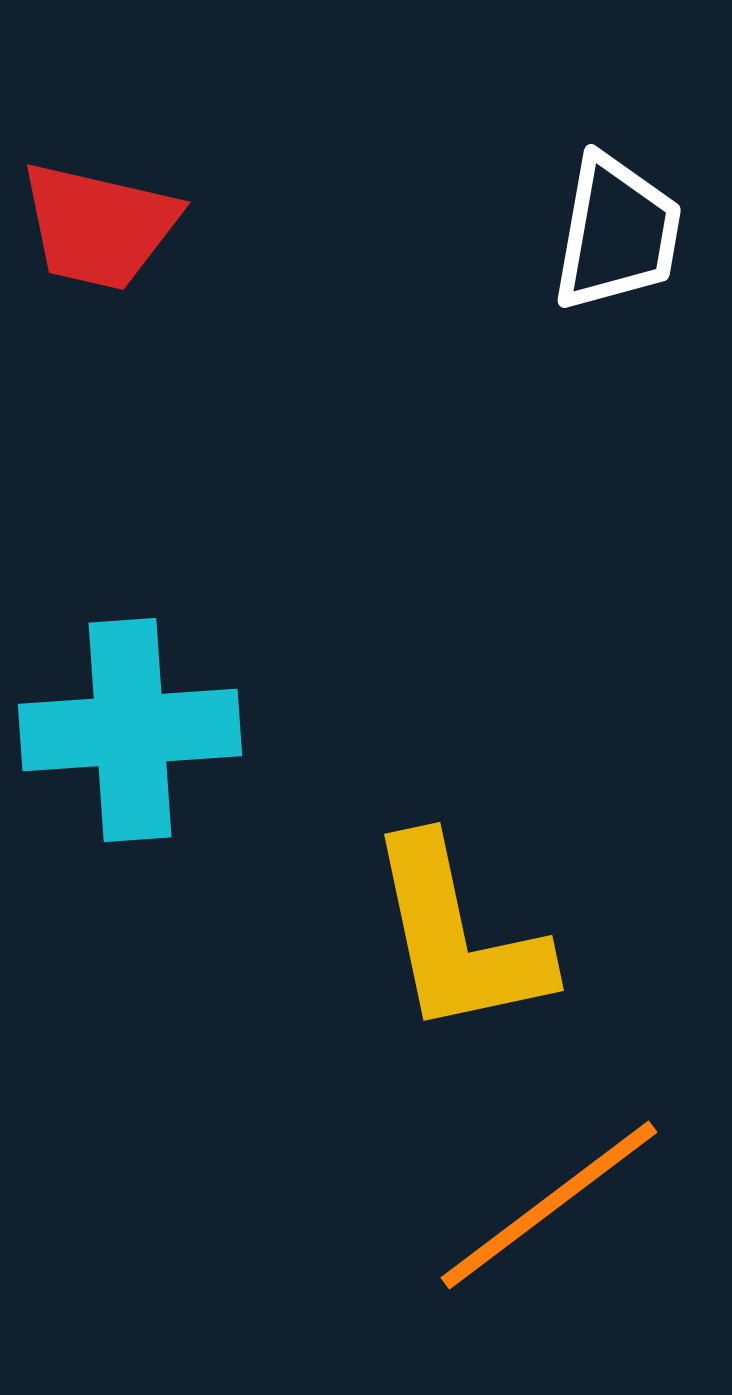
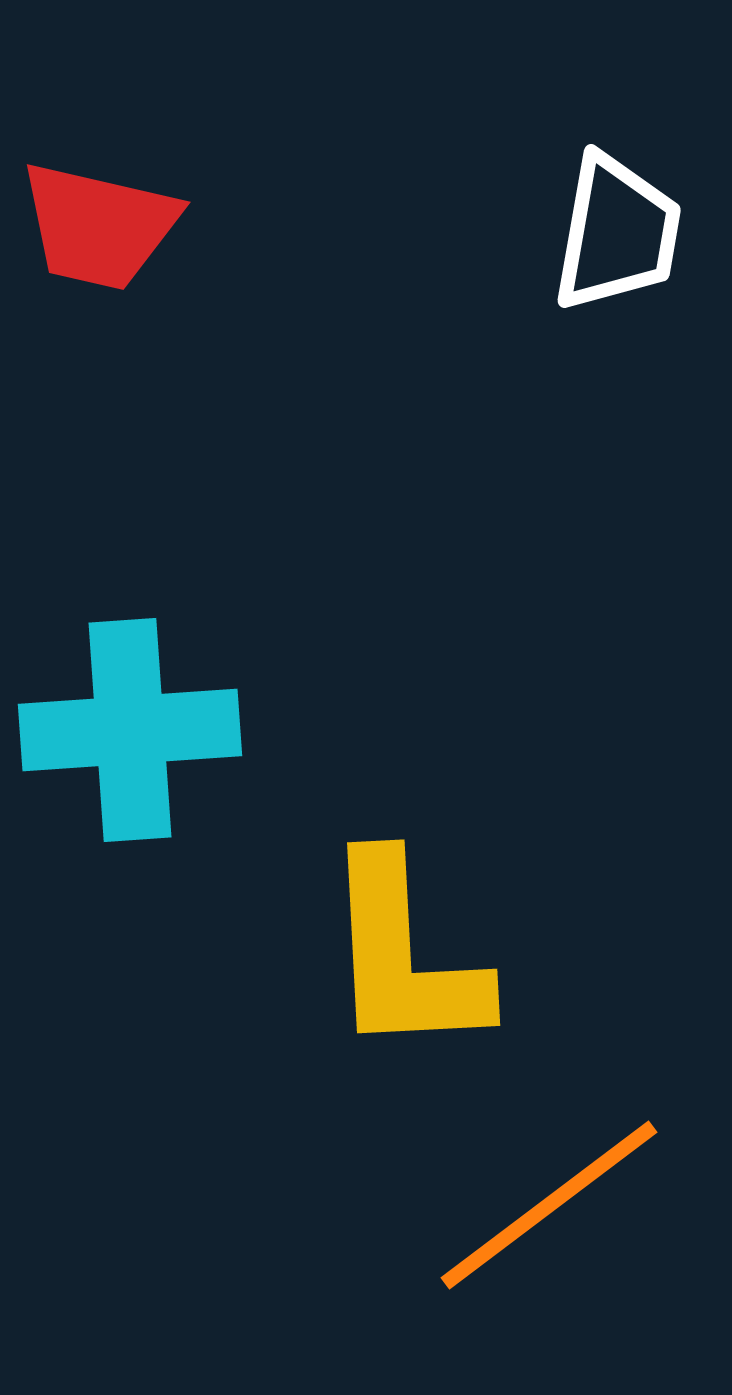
yellow L-shape: moved 54 px left, 19 px down; rotated 9 degrees clockwise
